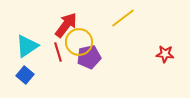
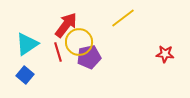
cyan triangle: moved 2 px up
